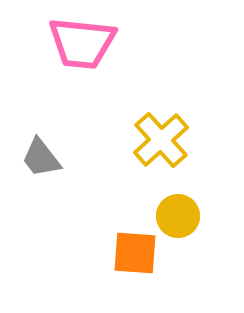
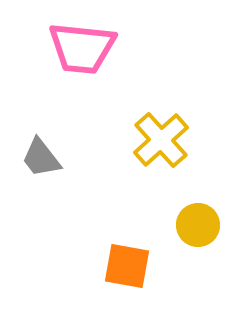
pink trapezoid: moved 5 px down
yellow circle: moved 20 px right, 9 px down
orange square: moved 8 px left, 13 px down; rotated 6 degrees clockwise
